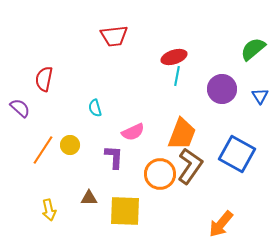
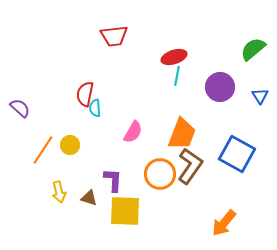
red semicircle: moved 41 px right, 15 px down
purple circle: moved 2 px left, 2 px up
cyan semicircle: rotated 12 degrees clockwise
pink semicircle: rotated 35 degrees counterclockwise
purple L-shape: moved 1 px left, 23 px down
brown triangle: rotated 18 degrees clockwise
yellow arrow: moved 10 px right, 18 px up
orange arrow: moved 3 px right, 1 px up
